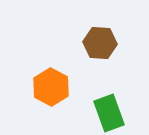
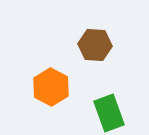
brown hexagon: moved 5 px left, 2 px down
